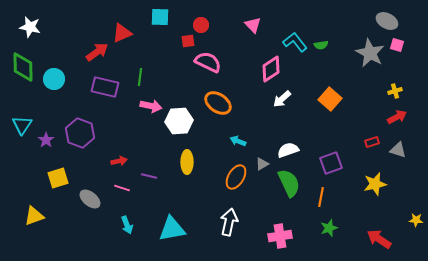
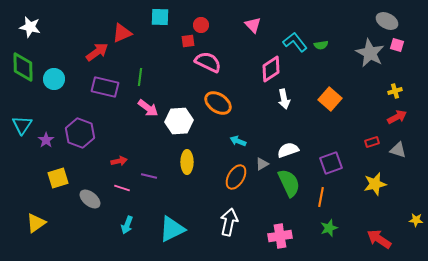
white arrow at (282, 99): moved 2 px right; rotated 60 degrees counterclockwise
pink arrow at (151, 106): moved 3 px left, 2 px down; rotated 25 degrees clockwise
yellow triangle at (34, 216): moved 2 px right, 7 px down; rotated 15 degrees counterclockwise
cyan arrow at (127, 225): rotated 42 degrees clockwise
cyan triangle at (172, 229): rotated 16 degrees counterclockwise
